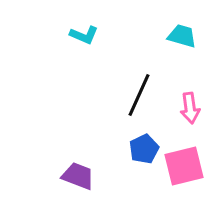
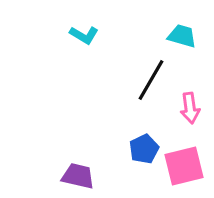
cyan L-shape: rotated 8 degrees clockwise
black line: moved 12 px right, 15 px up; rotated 6 degrees clockwise
purple trapezoid: rotated 8 degrees counterclockwise
